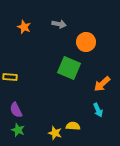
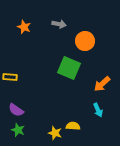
orange circle: moved 1 px left, 1 px up
purple semicircle: rotated 28 degrees counterclockwise
